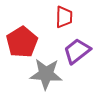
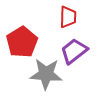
red trapezoid: moved 4 px right
purple trapezoid: moved 3 px left
